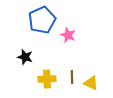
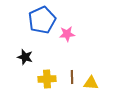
pink star: moved 1 px left, 1 px up; rotated 28 degrees counterclockwise
yellow triangle: rotated 21 degrees counterclockwise
